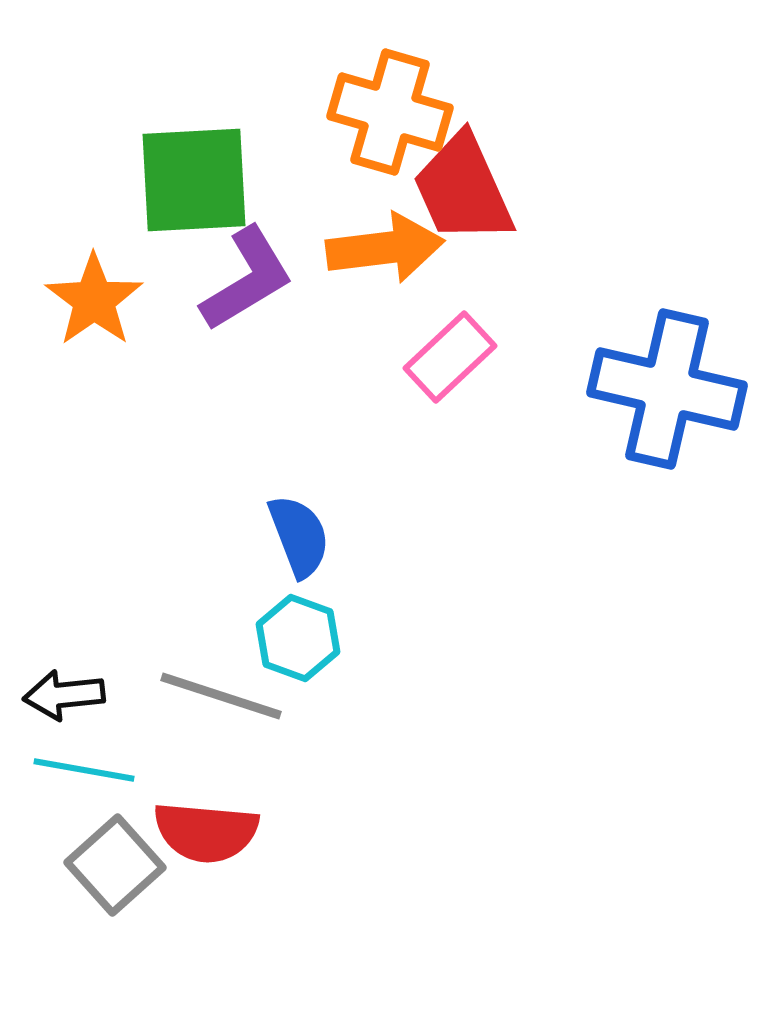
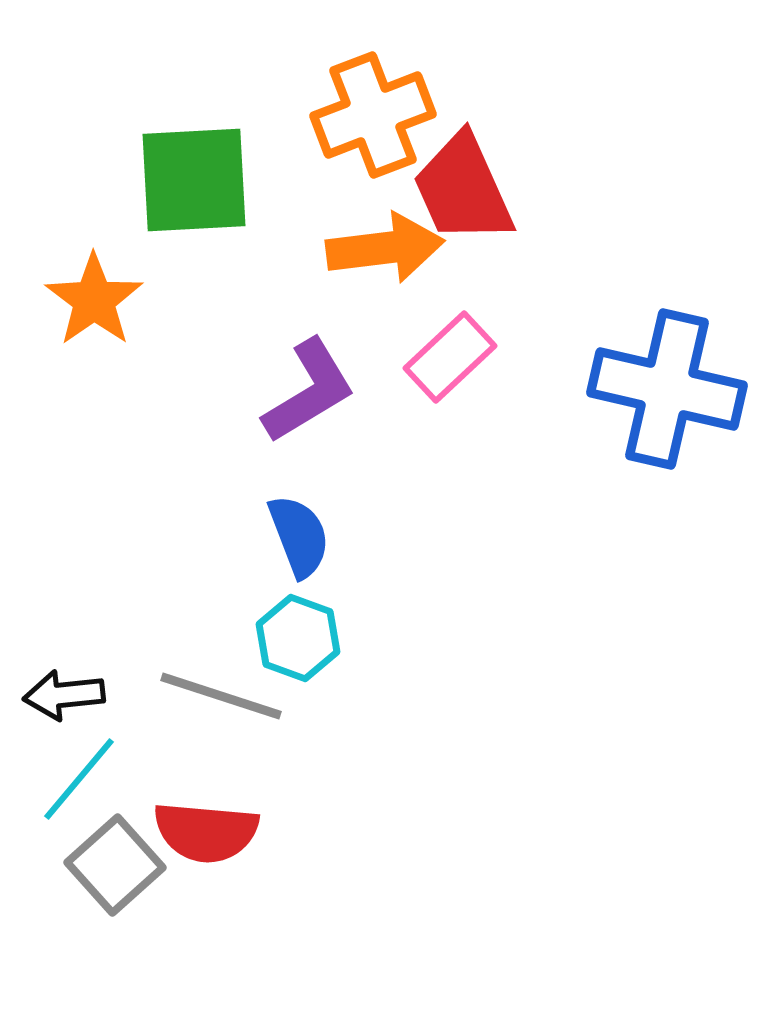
orange cross: moved 17 px left, 3 px down; rotated 37 degrees counterclockwise
purple L-shape: moved 62 px right, 112 px down
cyan line: moved 5 px left, 9 px down; rotated 60 degrees counterclockwise
